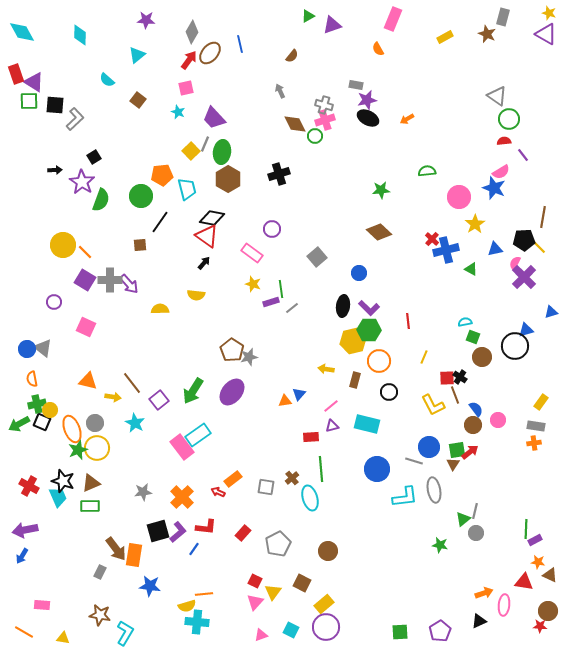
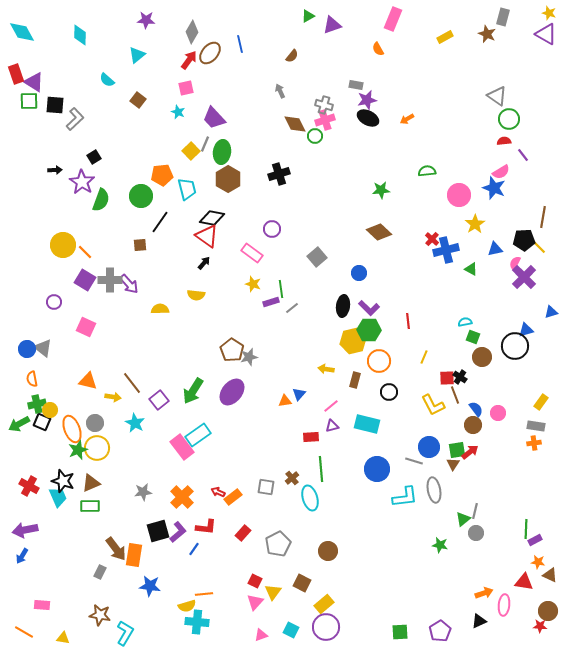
pink circle at (459, 197): moved 2 px up
pink circle at (498, 420): moved 7 px up
orange rectangle at (233, 479): moved 18 px down
